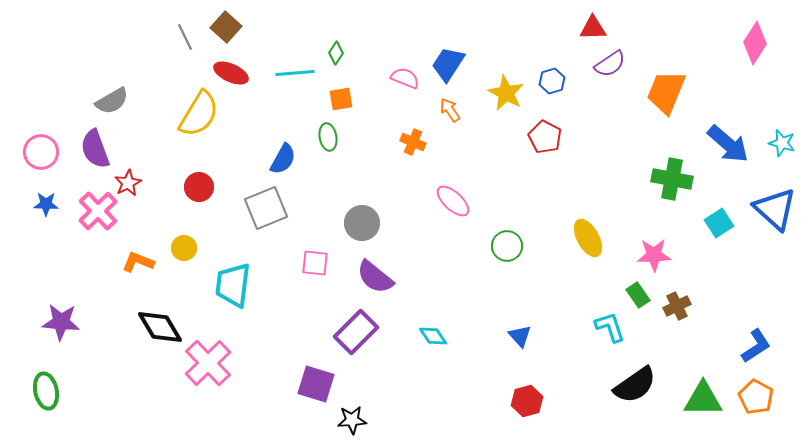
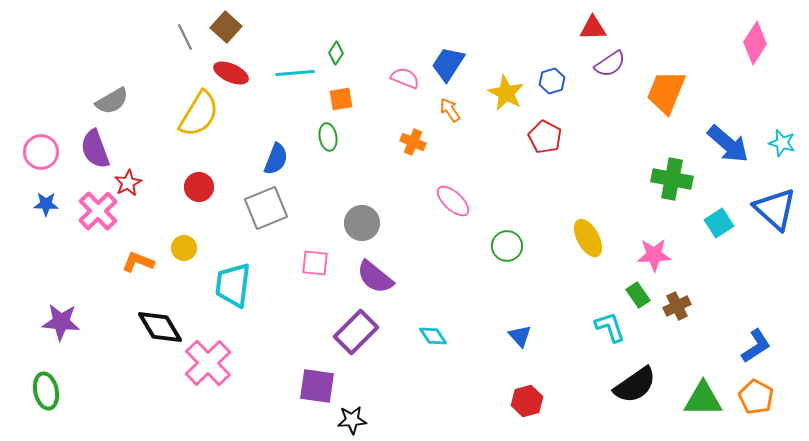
blue semicircle at (283, 159): moved 7 px left; rotated 8 degrees counterclockwise
purple square at (316, 384): moved 1 px right, 2 px down; rotated 9 degrees counterclockwise
